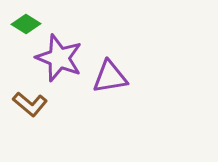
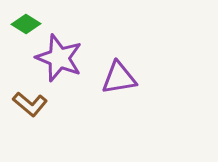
purple triangle: moved 9 px right, 1 px down
